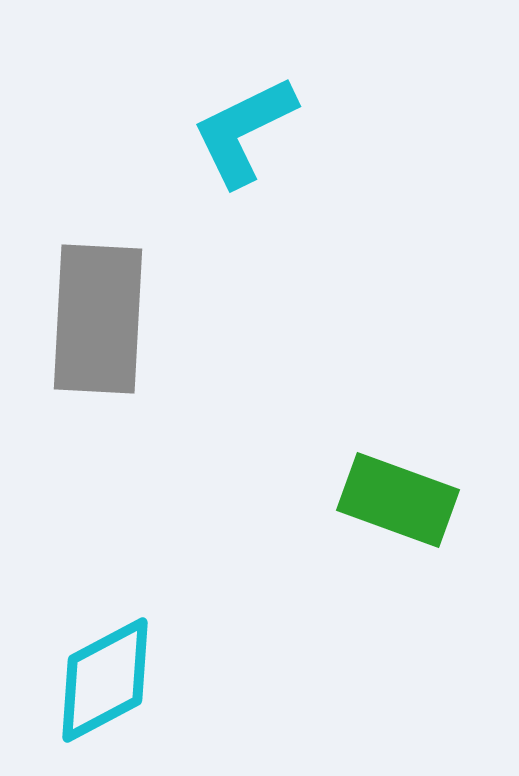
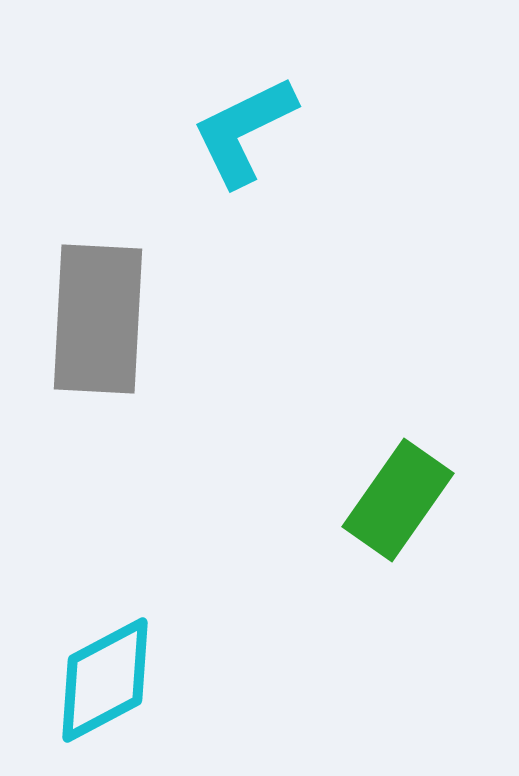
green rectangle: rotated 75 degrees counterclockwise
